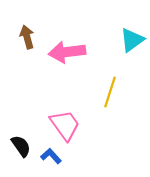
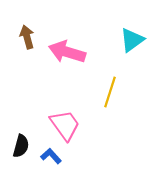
pink arrow: rotated 24 degrees clockwise
black semicircle: rotated 50 degrees clockwise
